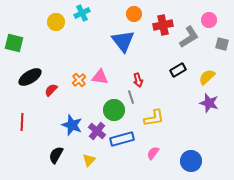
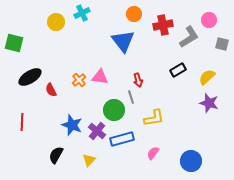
red semicircle: rotated 72 degrees counterclockwise
